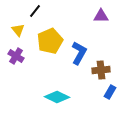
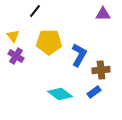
purple triangle: moved 2 px right, 2 px up
yellow triangle: moved 5 px left, 6 px down
yellow pentagon: moved 1 px left, 1 px down; rotated 25 degrees clockwise
blue L-shape: moved 2 px down
blue rectangle: moved 16 px left; rotated 24 degrees clockwise
cyan diamond: moved 3 px right, 3 px up; rotated 10 degrees clockwise
